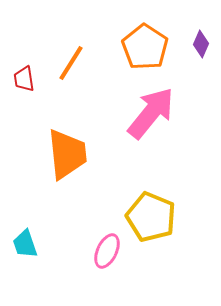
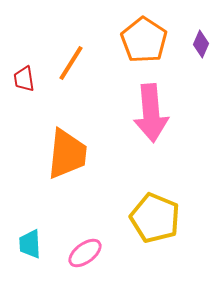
orange pentagon: moved 1 px left, 7 px up
pink arrow: rotated 136 degrees clockwise
orange trapezoid: rotated 12 degrees clockwise
yellow pentagon: moved 4 px right, 1 px down
cyan trapezoid: moved 5 px right; rotated 16 degrees clockwise
pink ellipse: moved 22 px left, 2 px down; rotated 28 degrees clockwise
